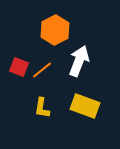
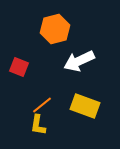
orange hexagon: moved 1 px up; rotated 12 degrees clockwise
white arrow: rotated 136 degrees counterclockwise
orange line: moved 35 px down
yellow L-shape: moved 4 px left, 17 px down
